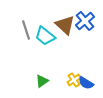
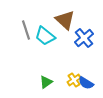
blue cross: moved 1 px left, 17 px down
brown triangle: moved 5 px up
green triangle: moved 4 px right, 1 px down
